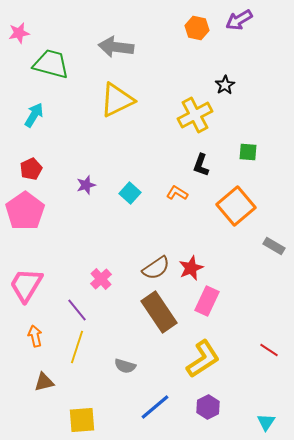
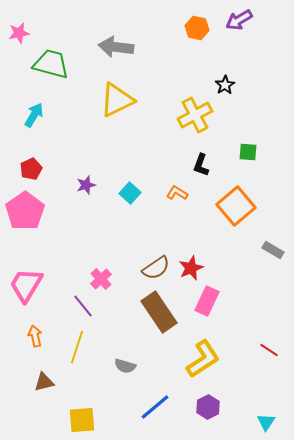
gray rectangle: moved 1 px left, 4 px down
purple line: moved 6 px right, 4 px up
